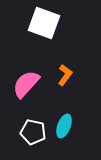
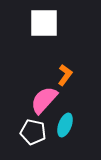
white square: rotated 20 degrees counterclockwise
pink semicircle: moved 18 px right, 16 px down
cyan ellipse: moved 1 px right, 1 px up
